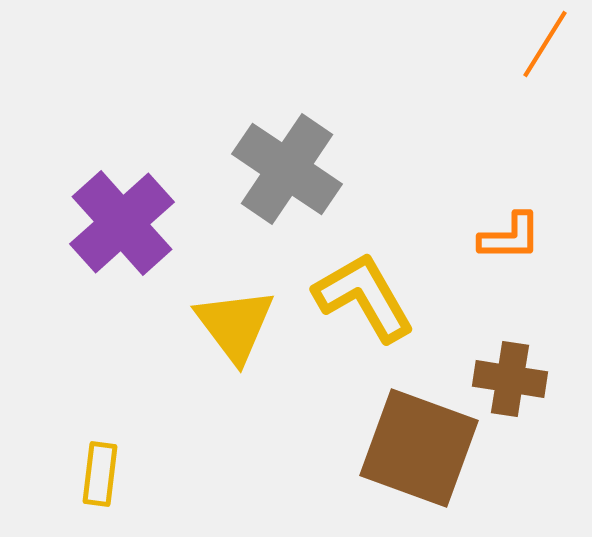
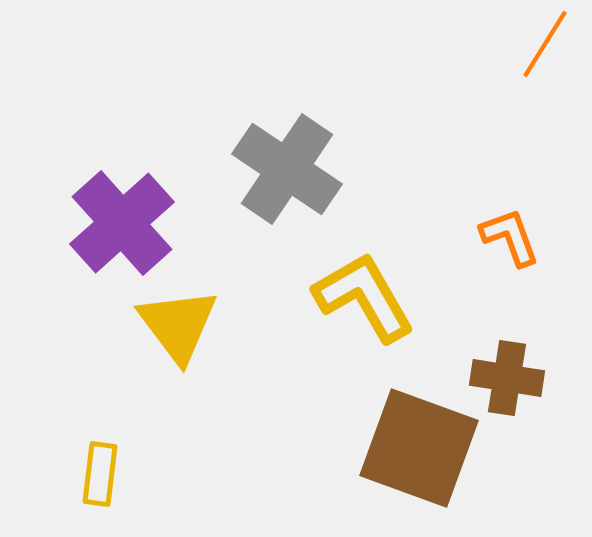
orange L-shape: rotated 110 degrees counterclockwise
yellow triangle: moved 57 px left
brown cross: moved 3 px left, 1 px up
